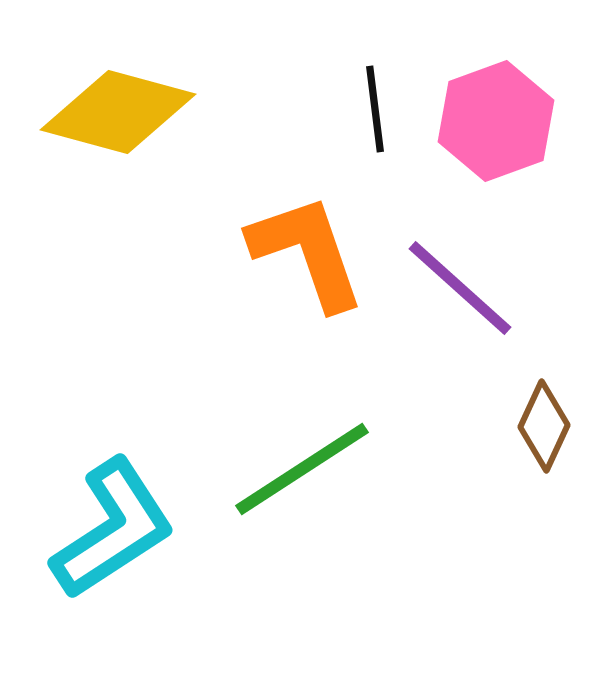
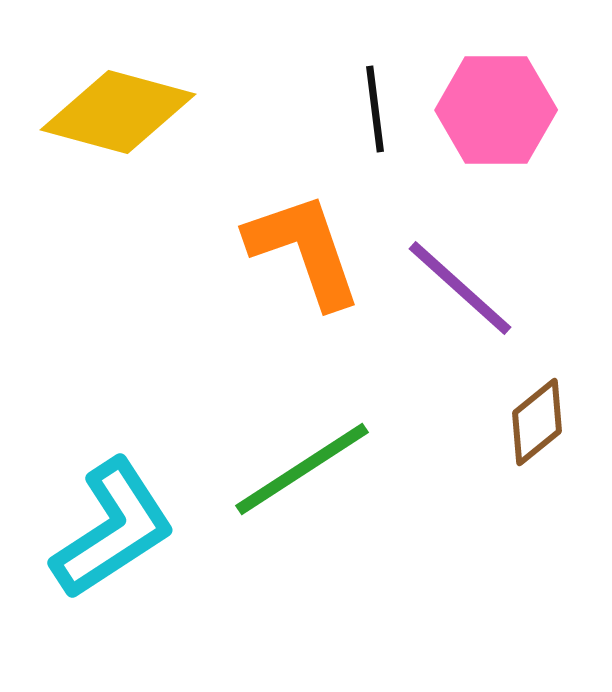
pink hexagon: moved 11 px up; rotated 20 degrees clockwise
orange L-shape: moved 3 px left, 2 px up
brown diamond: moved 7 px left, 4 px up; rotated 26 degrees clockwise
